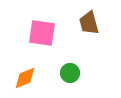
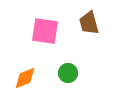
pink square: moved 3 px right, 2 px up
green circle: moved 2 px left
